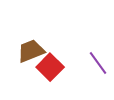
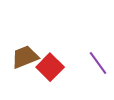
brown trapezoid: moved 6 px left, 6 px down
